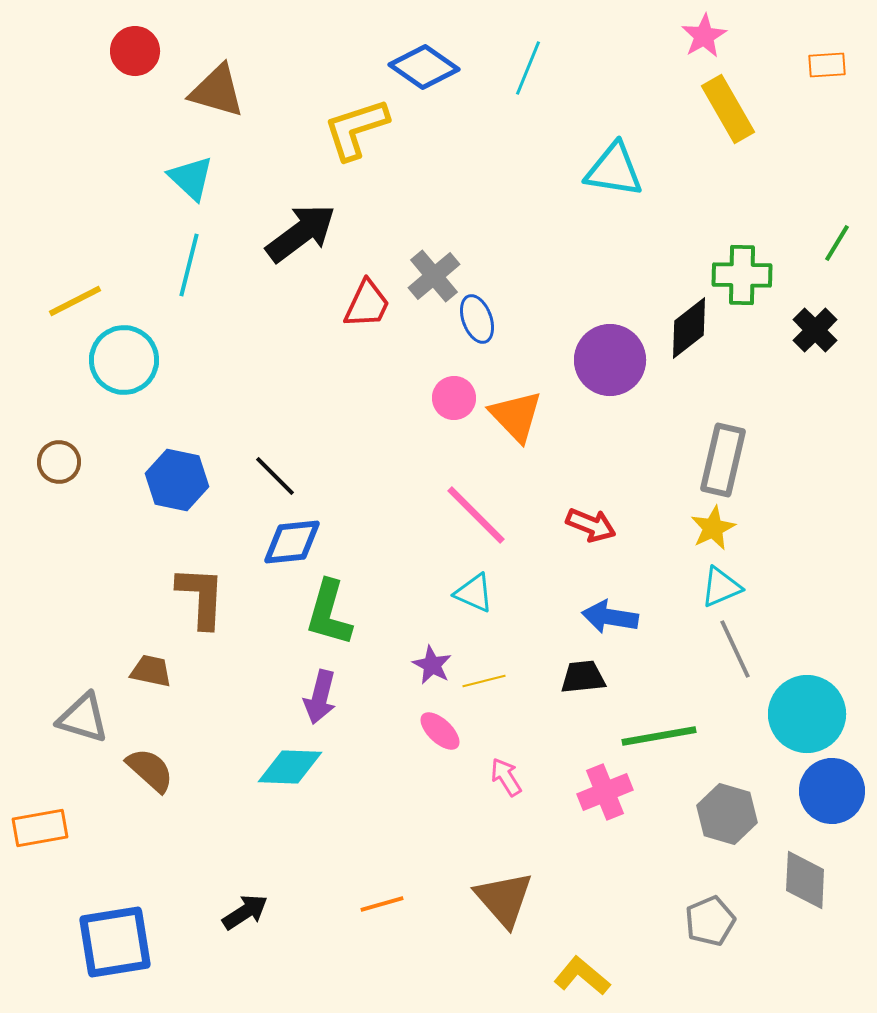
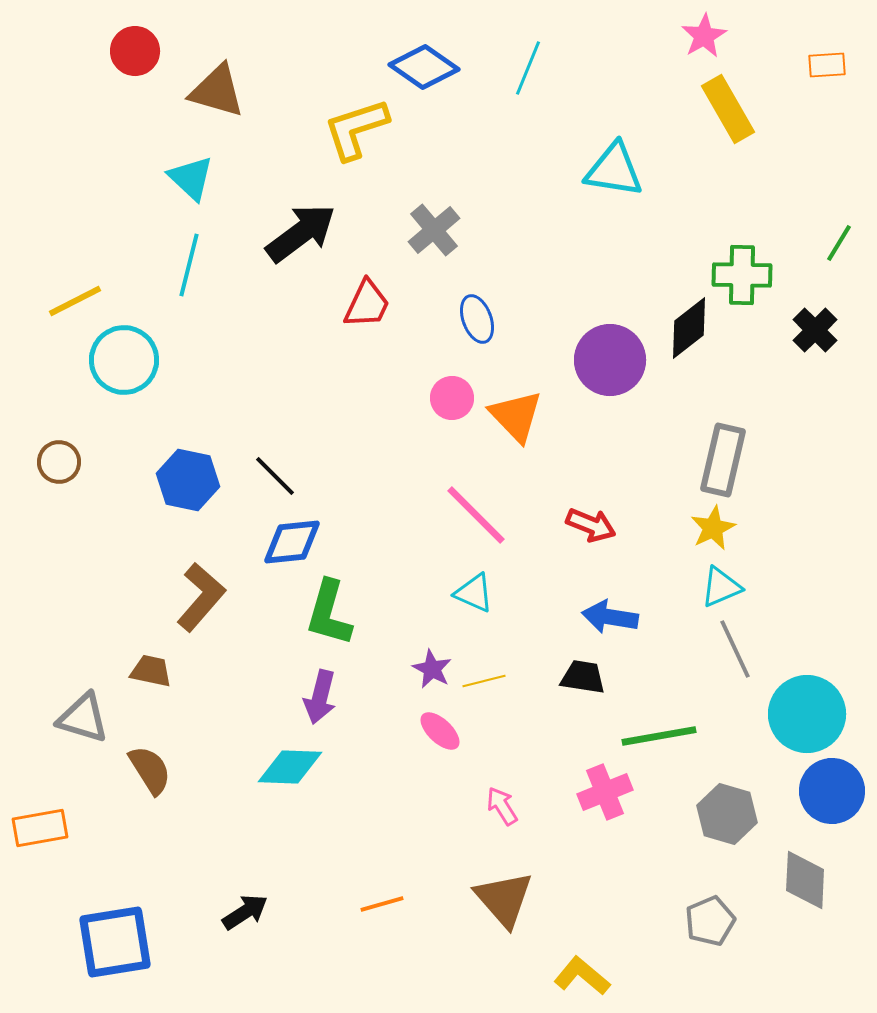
green line at (837, 243): moved 2 px right
gray cross at (434, 276): moved 46 px up
pink circle at (454, 398): moved 2 px left
blue hexagon at (177, 480): moved 11 px right
brown L-shape at (201, 597): rotated 38 degrees clockwise
purple star at (432, 665): moved 4 px down
black trapezoid at (583, 677): rotated 15 degrees clockwise
brown semicircle at (150, 770): rotated 16 degrees clockwise
pink arrow at (506, 777): moved 4 px left, 29 px down
